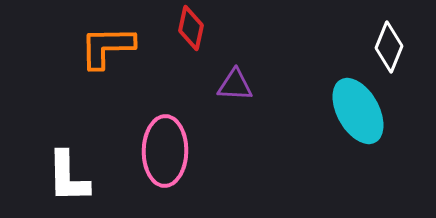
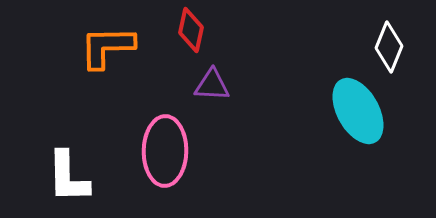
red diamond: moved 2 px down
purple triangle: moved 23 px left
